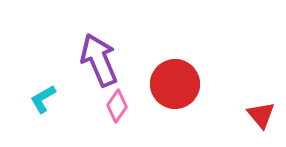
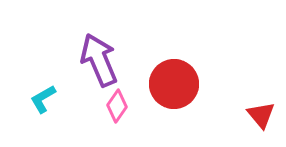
red circle: moved 1 px left
